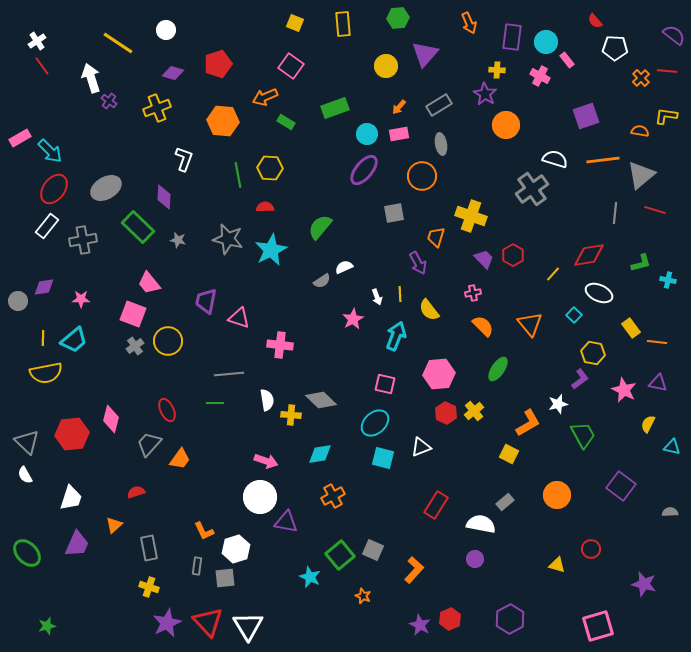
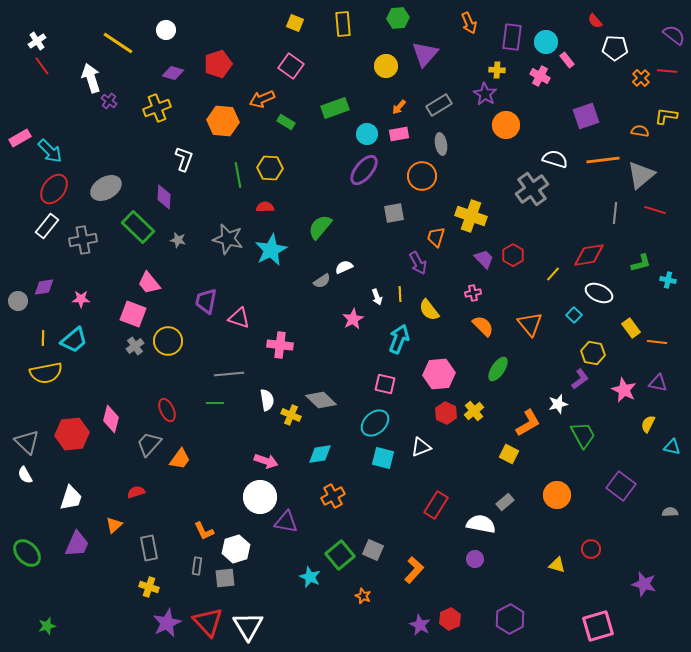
orange arrow at (265, 97): moved 3 px left, 2 px down
cyan arrow at (396, 336): moved 3 px right, 3 px down
yellow cross at (291, 415): rotated 18 degrees clockwise
